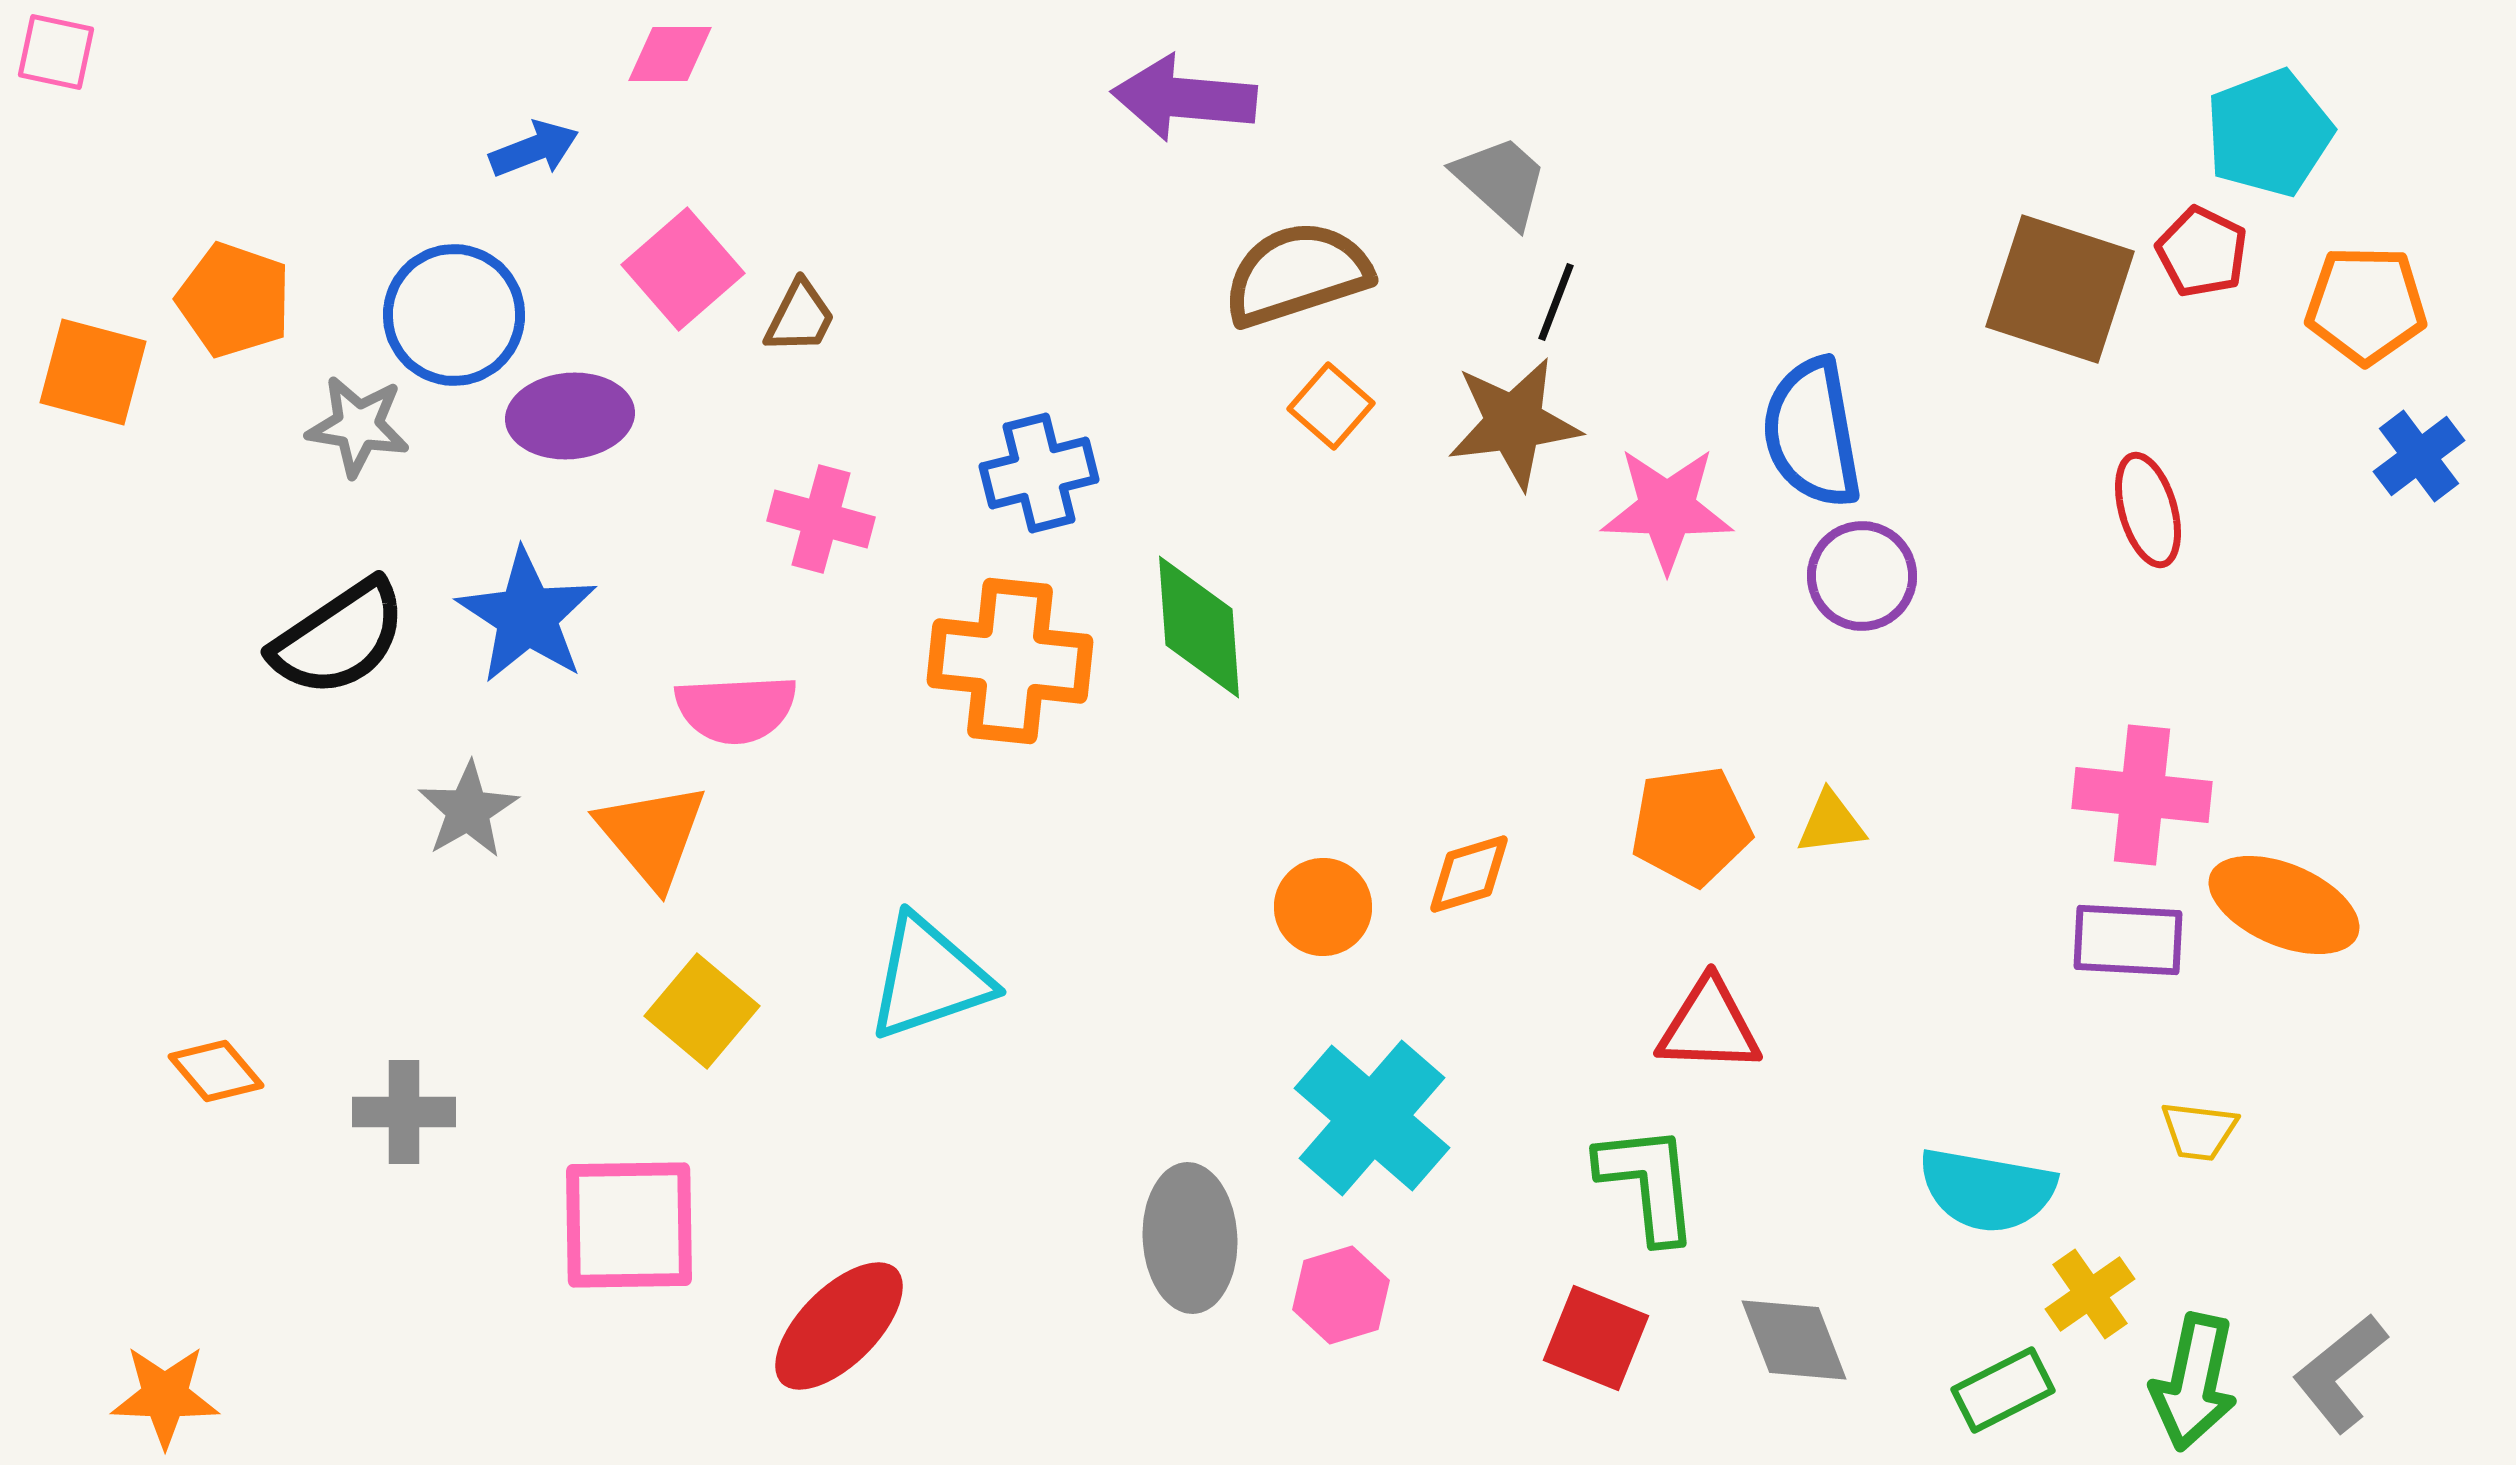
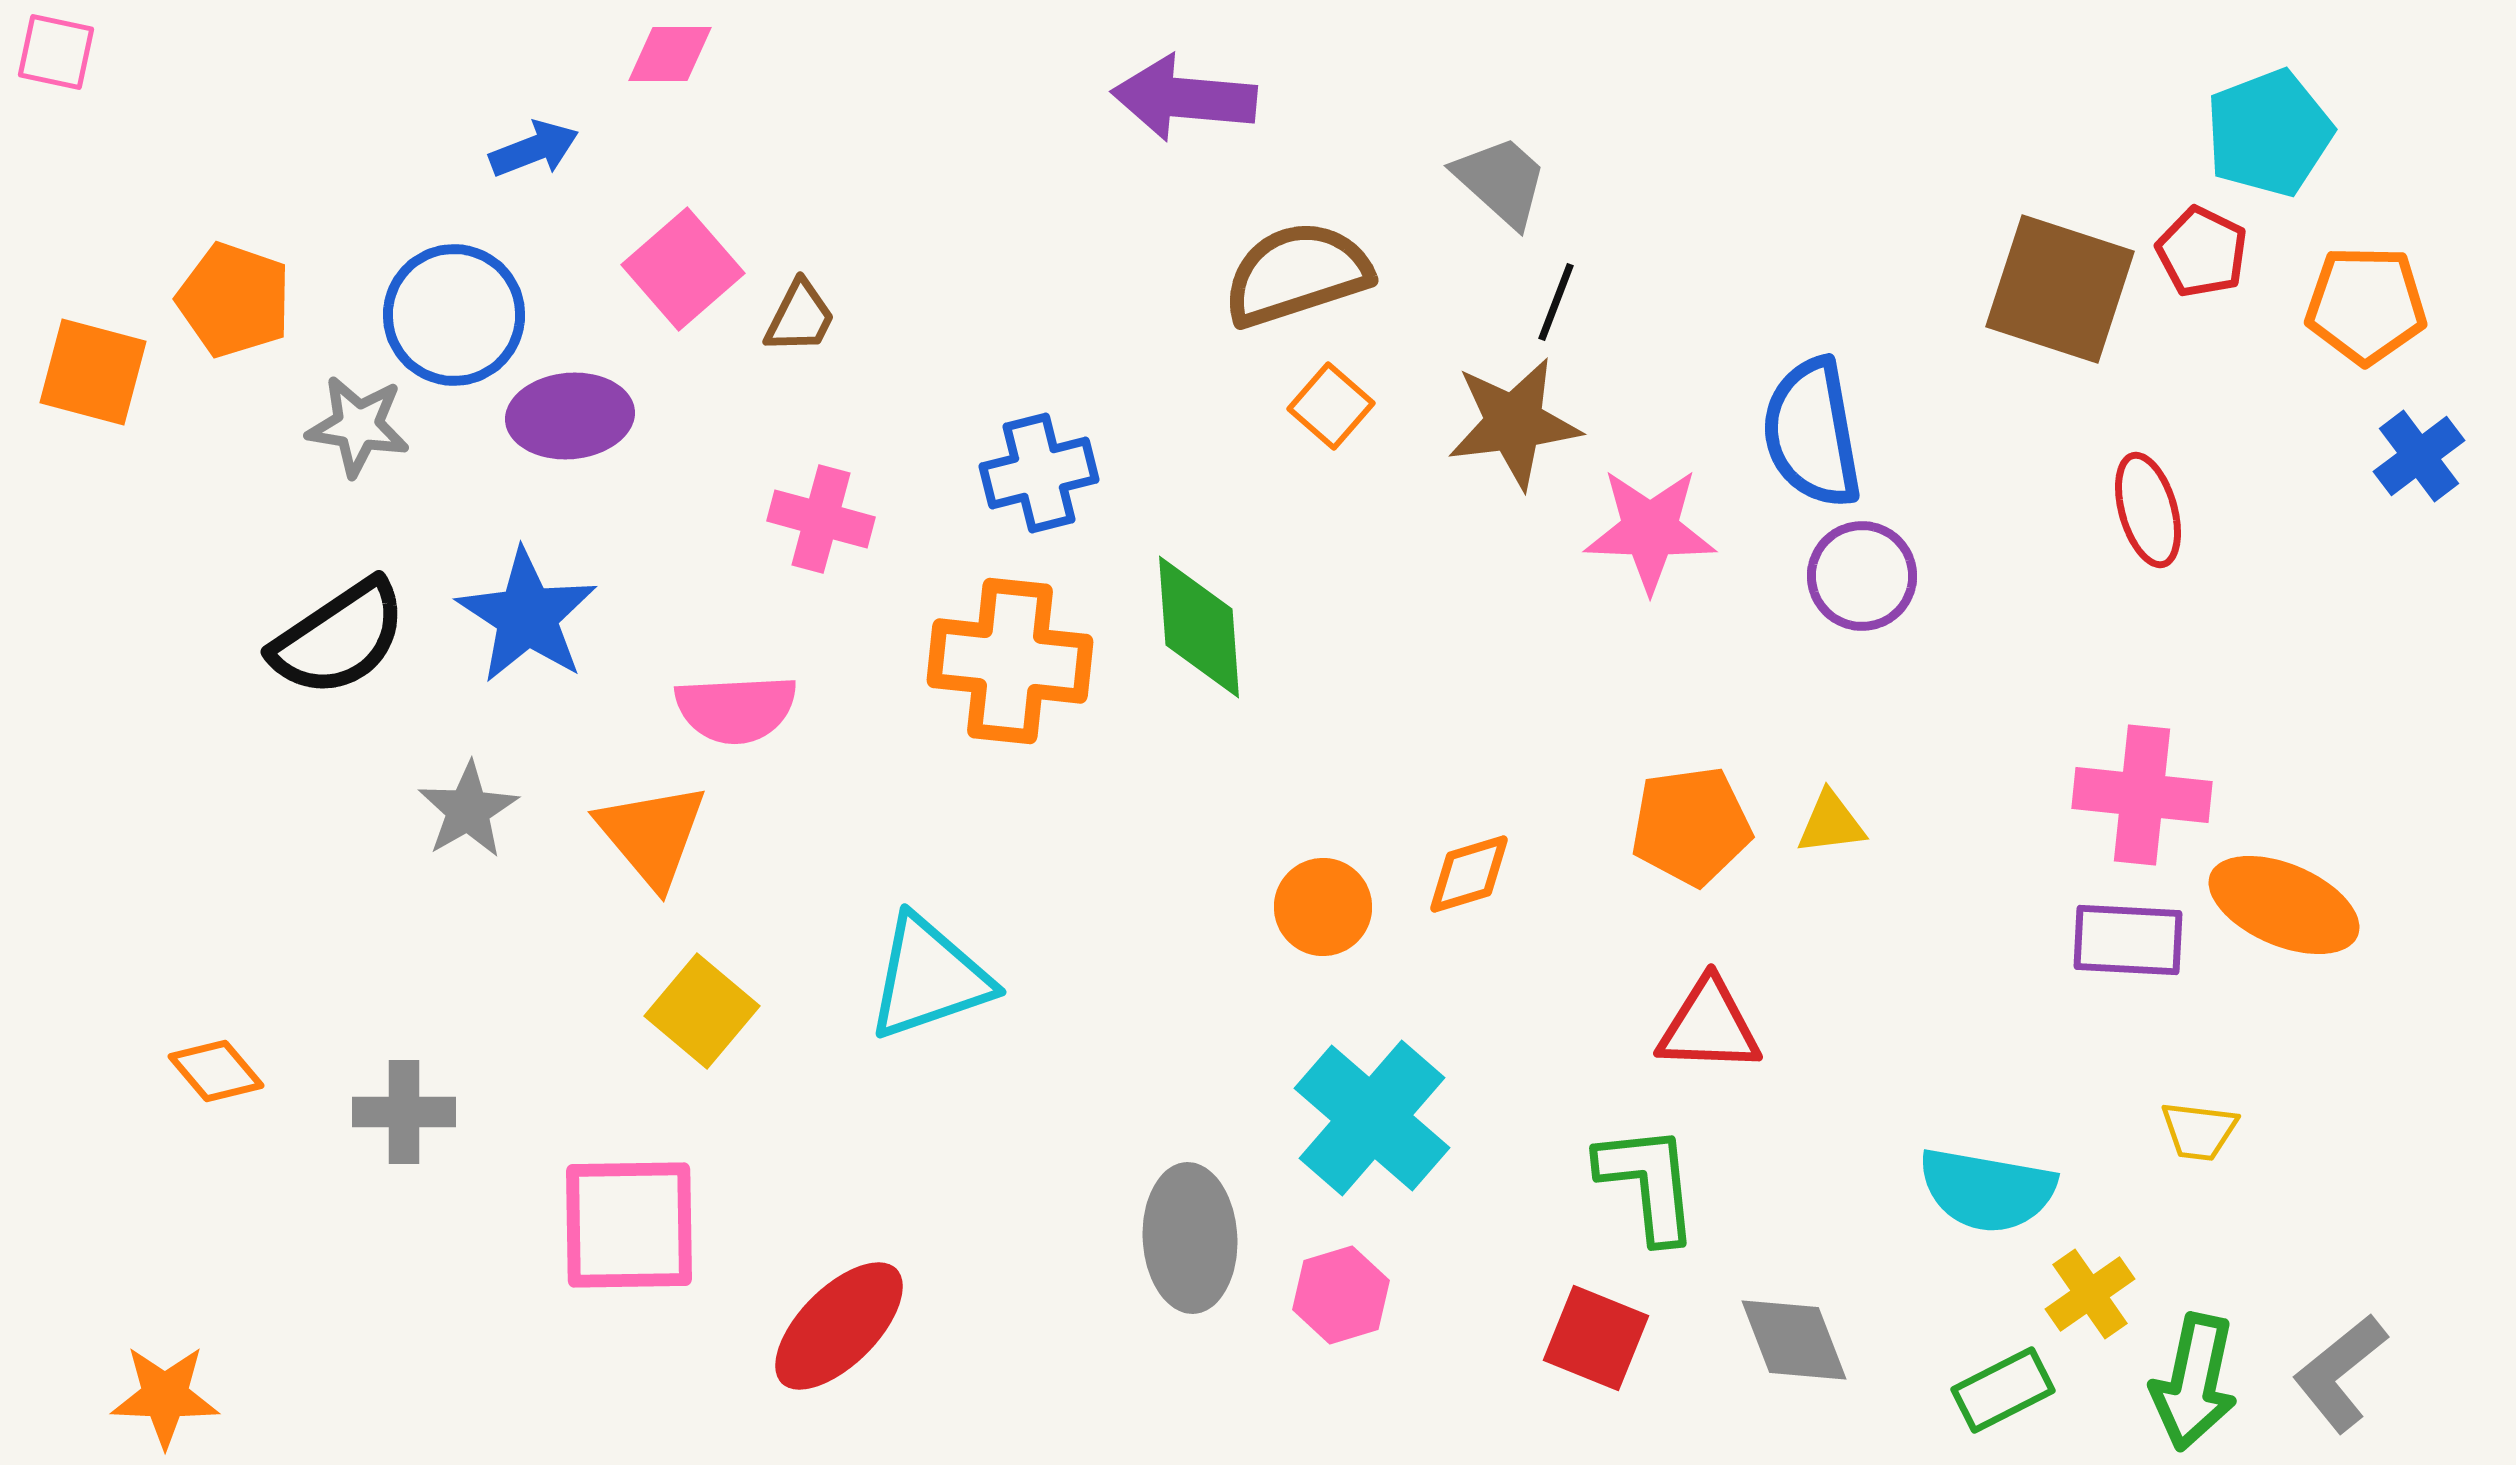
pink star at (1667, 509): moved 17 px left, 21 px down
